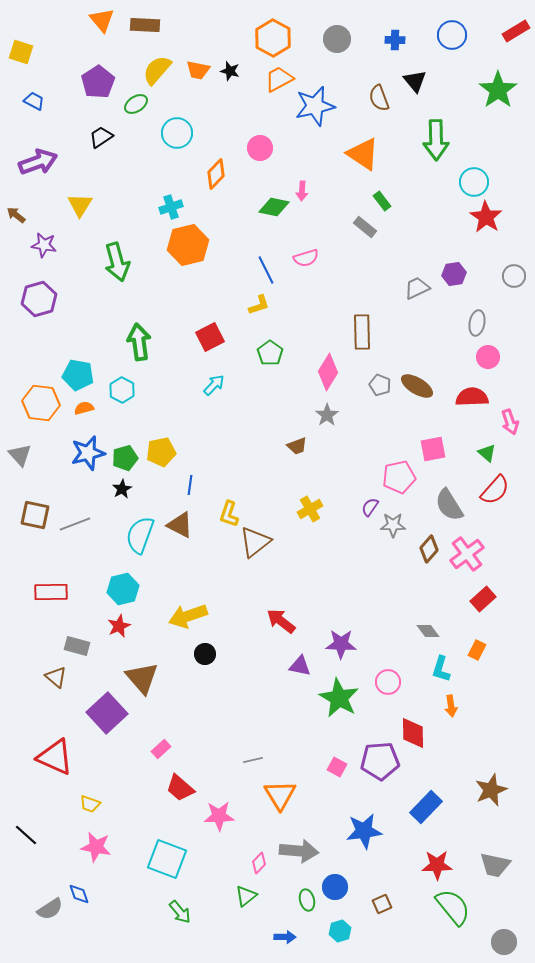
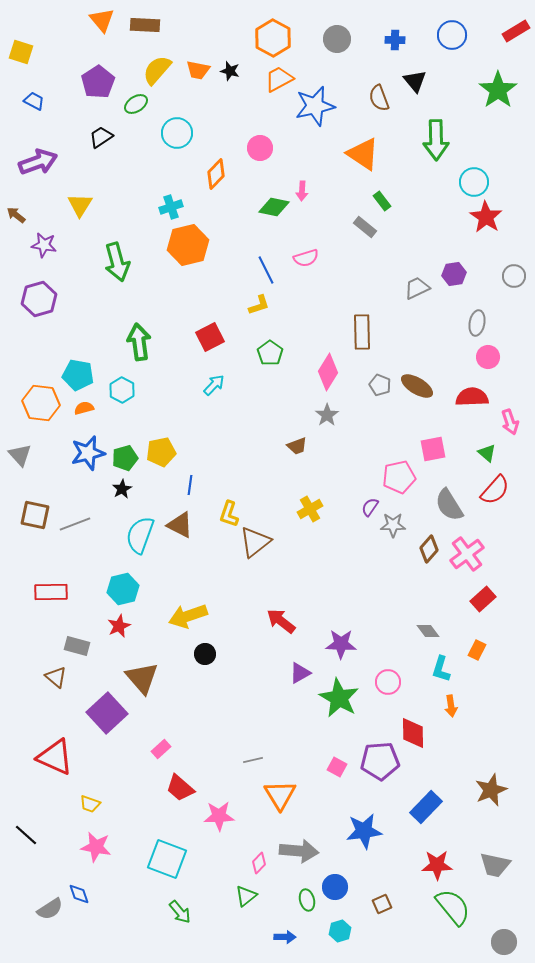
purple triangle at (300, 666): moved 7 px down; rotated 40 degrees counterclockwise
